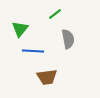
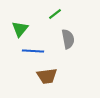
brown trapezoid: moved 1 px up
